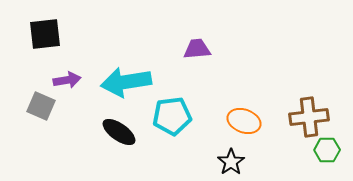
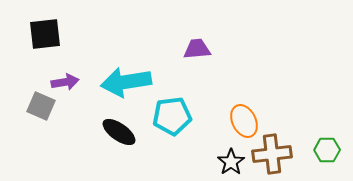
purple arrow: moved 2 px left, 2 px down
brown cross: moved 37 px left, 37 px down
orange ellipse: rotated 44 degrees clockwise
